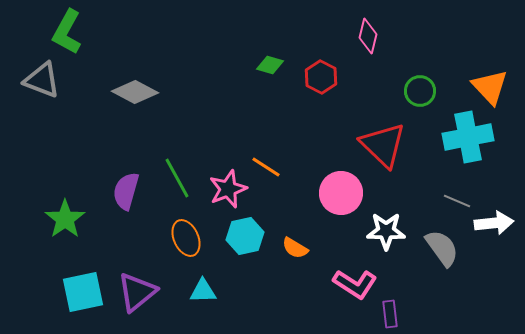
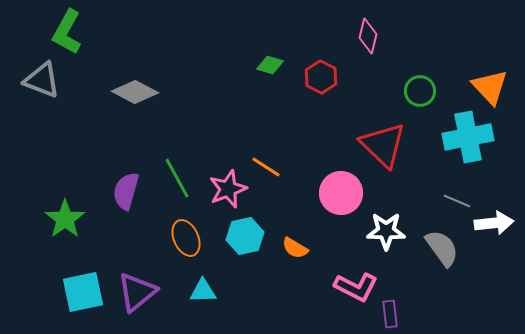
pink L-shape: moved 1 px right, 3 px down; rotated 6 degrees counterclockwise
